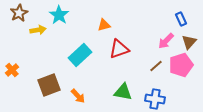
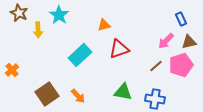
brown star: rotated 18 degrees counterclockwise
yellow arrow: rotated 98 degrees clockwise
brown triangle: rotated 35 degrees clockwise
brown square: moved 2 px left, 9 px down; rotated 15 degrees counterclockwise
